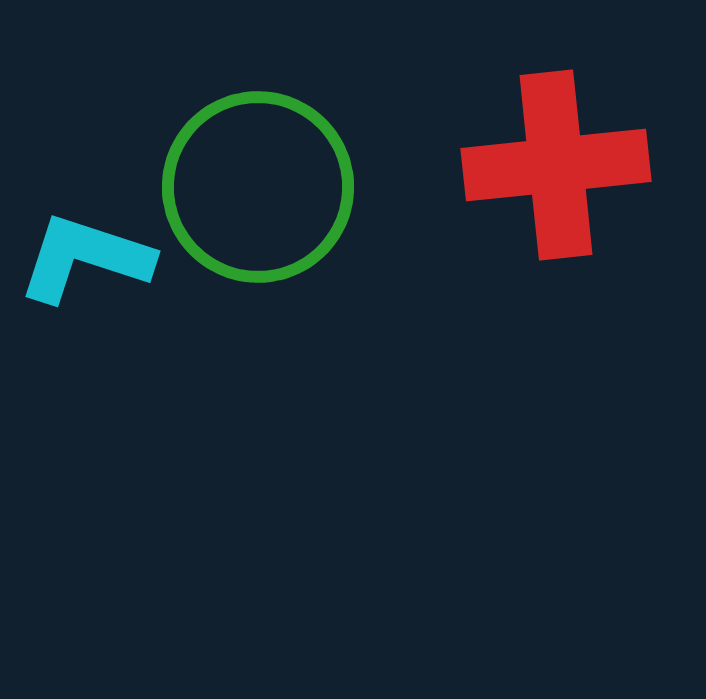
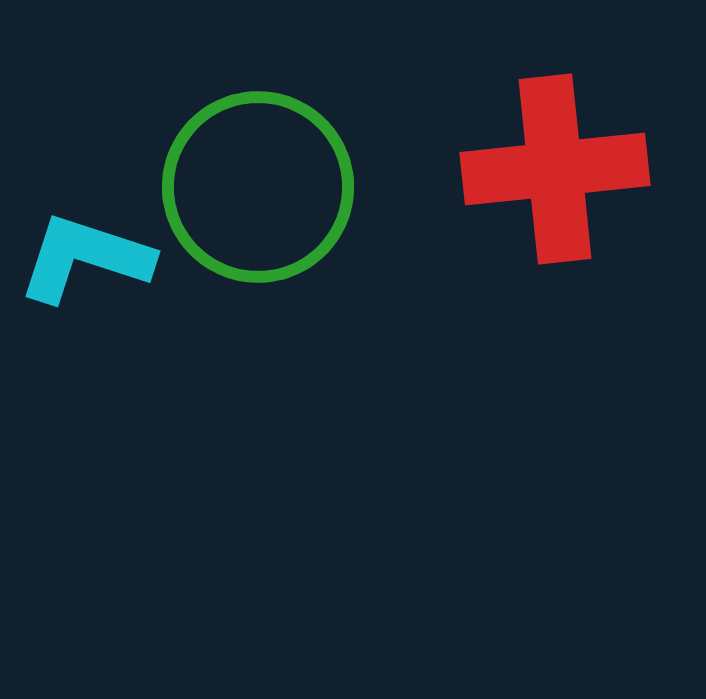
red cross: moved 1 px left, 4 px down
